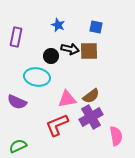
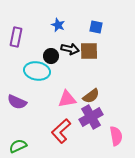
cyan ellipse: moved 6 px up
red L-shape: moved 4 px right, 6 px down; rotated 20 degrees counterclockwise
